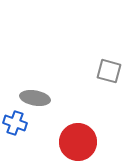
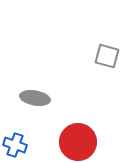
gray square: moved 2 px left, 15 px up
blue cross: moved 22 px down
